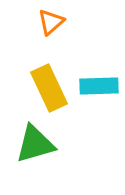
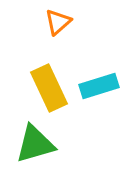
orange triangle: moved 7 px right
cyan rectangle: rotated 15 degrees counterclockwise
